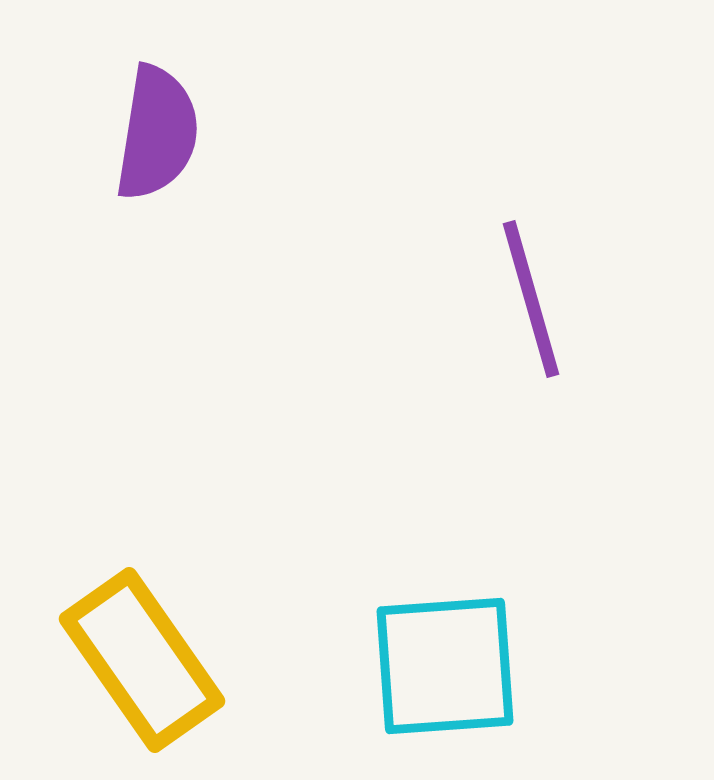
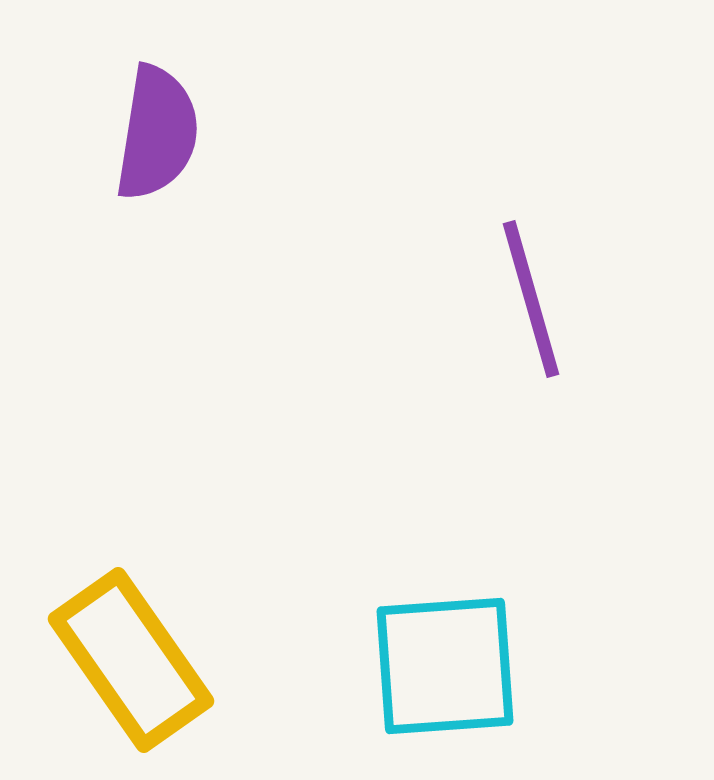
yellow rectangle: moved 11 px left
